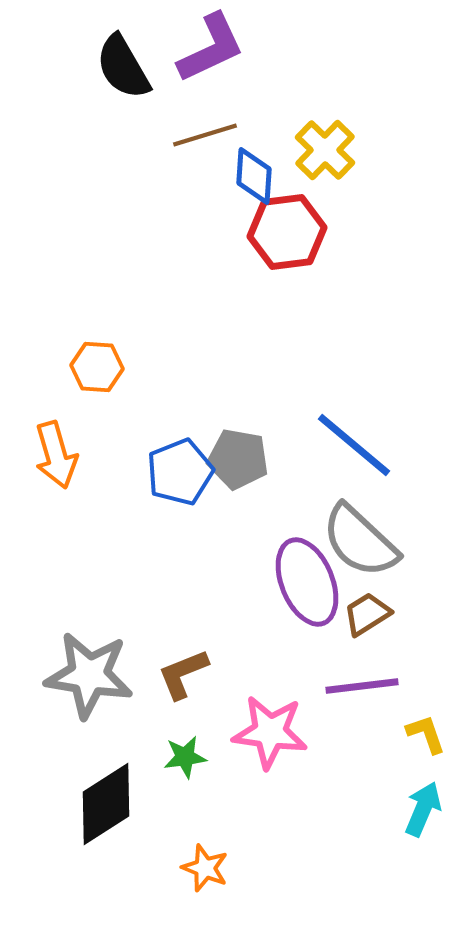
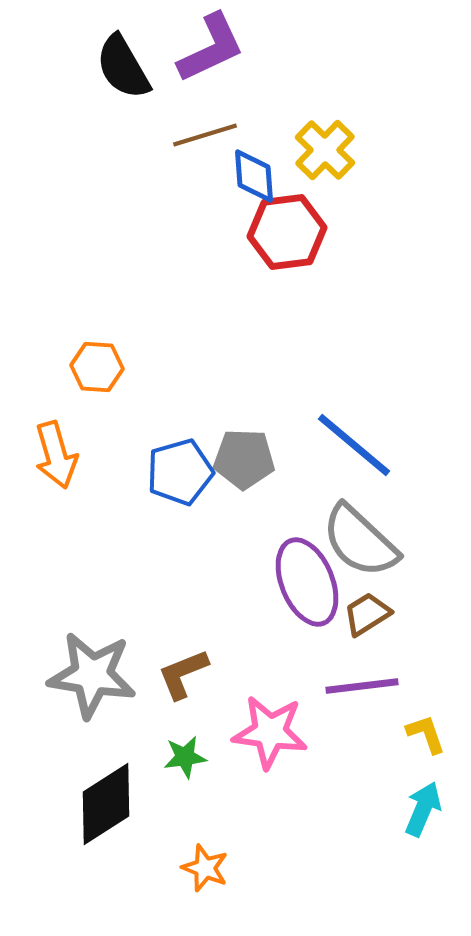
blue diamond: rotated 8 degrees counterclockwise
gray pentagon: moved 6 px right; rotated 8 degrees counterclockwise
blue pentagon: rotated 6 degrees clockwise
gray star: moved 3 px right
